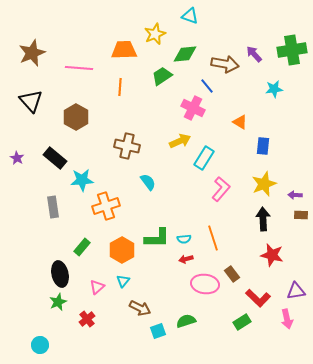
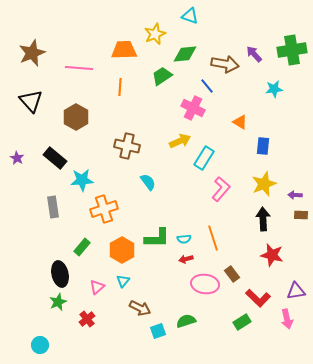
orange cross at (106, 206): moved 2 px left, 3 px down
